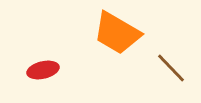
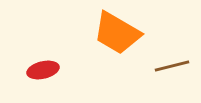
brown line: moved 1 px right, 2 px up; rotated 60 degrees counterclockwise
